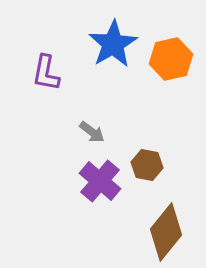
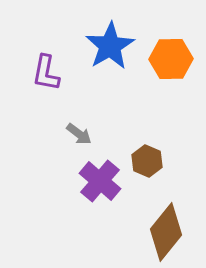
blue star: moved 3 px left, 2 px down
orange hexagon: rotated 12 degrees clockwise
gray arrow: moved 13 px left, 2 px down
brown hexagon: moved 4 px up; rotated 12 degrees clockwise
